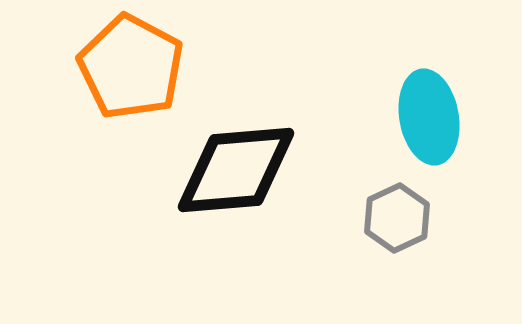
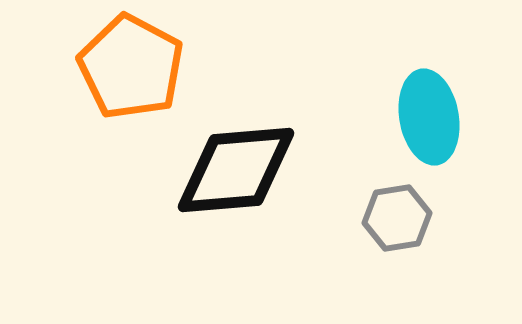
gray hexagon: rotated 16 degrees clockwise
